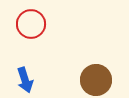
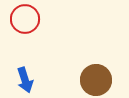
red circle: moved 6 px left, 5 px up
